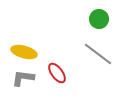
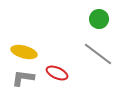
red ellipse: rotated 30 degrees counterclockwise
